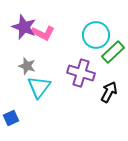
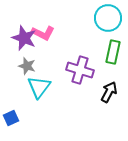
purple star: moved 11 px down
cyan circle: moved 12 px right, 17 px up
green rectangle: rotated 35 degrees counterclockwise
purple cross: moved 1 px left, 3 px up
